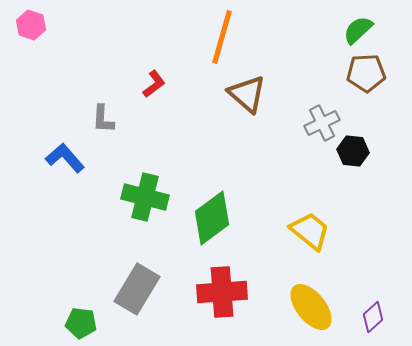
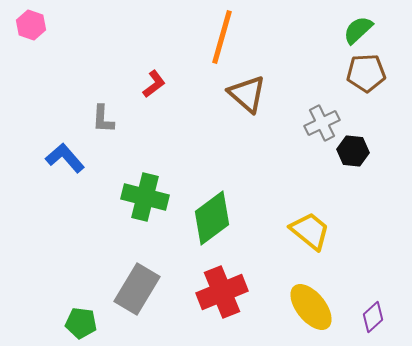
red cross: rotated 18 degrees counterclockwise
